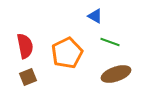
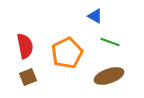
brown ellipse: moved 7 px left, 2 px down
